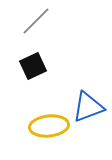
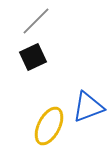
black square: moved 9 px up
yellow ellipse: rotated 57 degrees counterclockwise
